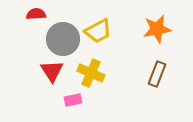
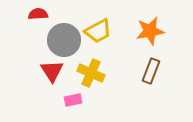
red semicircle: moved 2 px right
orange star: moved 7 px left, 2 px down
gray circle: moved 1 px right, 1 px down
brown rectangle: moved 6 px left, 3 px up
